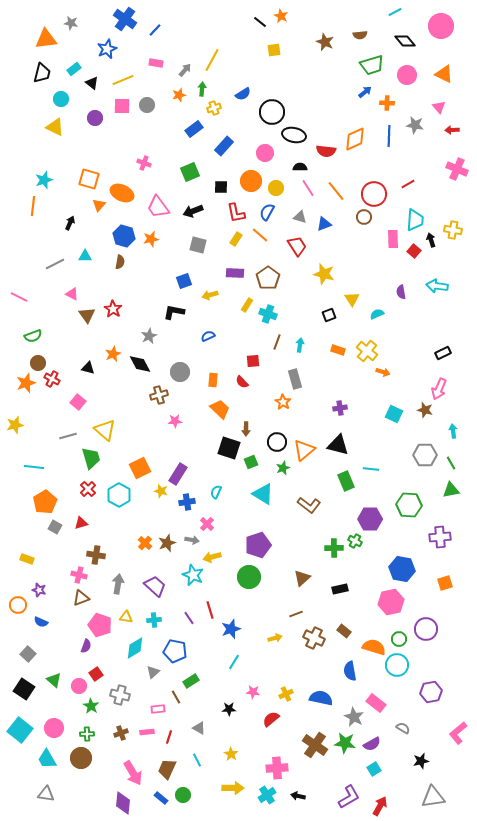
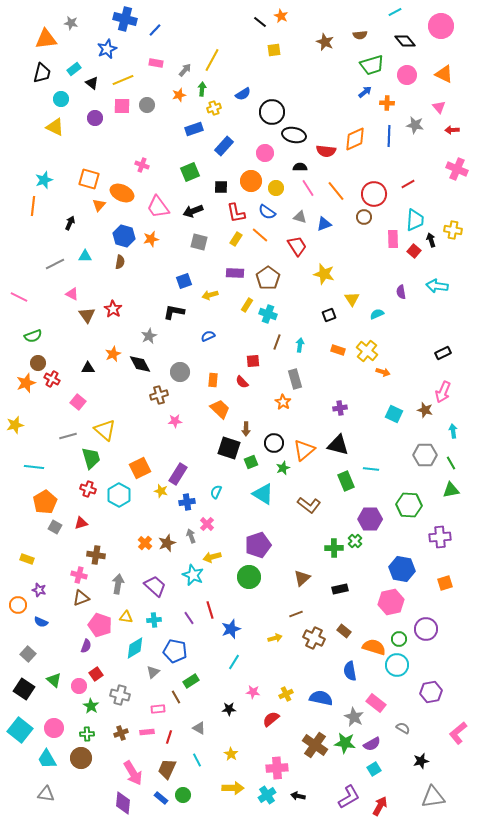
blue cross at (125, 19): rotated 20 degrees counterclockwise
blue rectangle at (194, 129): rotated 18 degrees clockwise
pink cross at (144, 163): moved 2 px left, 2 px down
blue semicircle at (267, 212): rotated 84 degrees counterclockwise
gray square at (198, 245): moved 1 px right, 3 px up
black triangle at (88, 368): rotated 16 degrees counterclockwise
pink arrow at (439, 389): moved 4 px right, 3 px down
black circle at (277, 442): moved 3 px left, 1 px down
red cross at (88, 489): rotated 28 degrees counterclockwise
gray arrow at (192, 540): moved 1 px left, 4 px up; rotated 120 degrees counterclockwise
green cross at (355, 541): rotated 16 degrees clockwise
